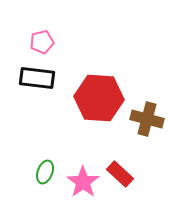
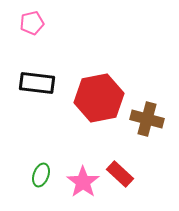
pink pentagon: moved 10 px left, 19 px up
black rectangle: moved 5 px down
red hexagon: rotated 15 degrees counterclockwise
green ellipse: moved 4 px left, 3 px down
